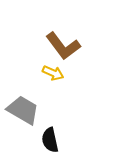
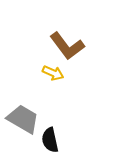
brown L-shape: moved 4 px right
gray trapezoid: moved 9 px down
